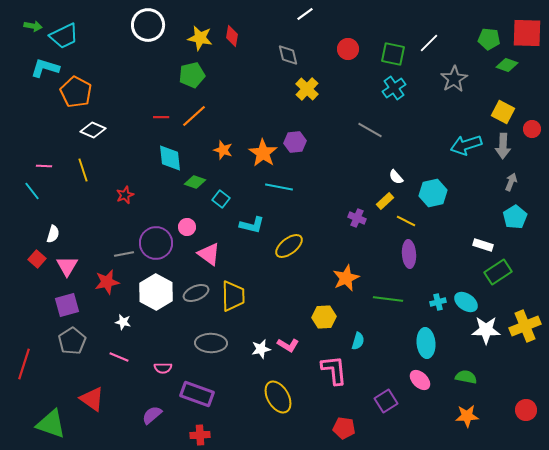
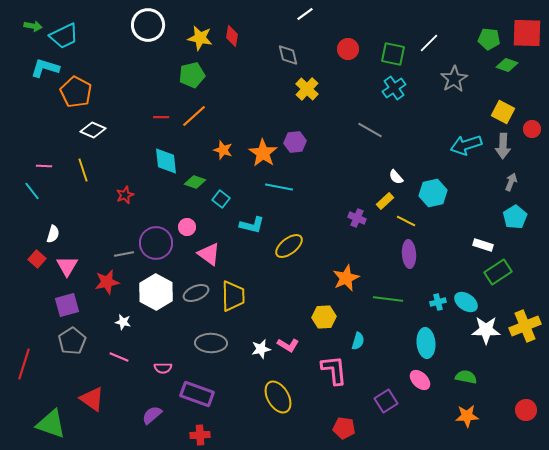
cyan diamond at (170, 158): moved 4 px left, 3 px down
